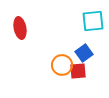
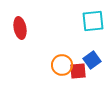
blue square: moved 8 px right, 7 px down
